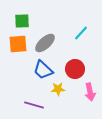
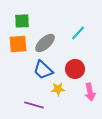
cyan line: moved 3 px left
